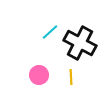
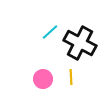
pink circle: moved 4 px right, 4 px down
